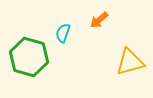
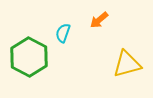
green hexagon: rotated 12 degrees clockwise
yellow triangle: moved 3 px left, 2 px down
